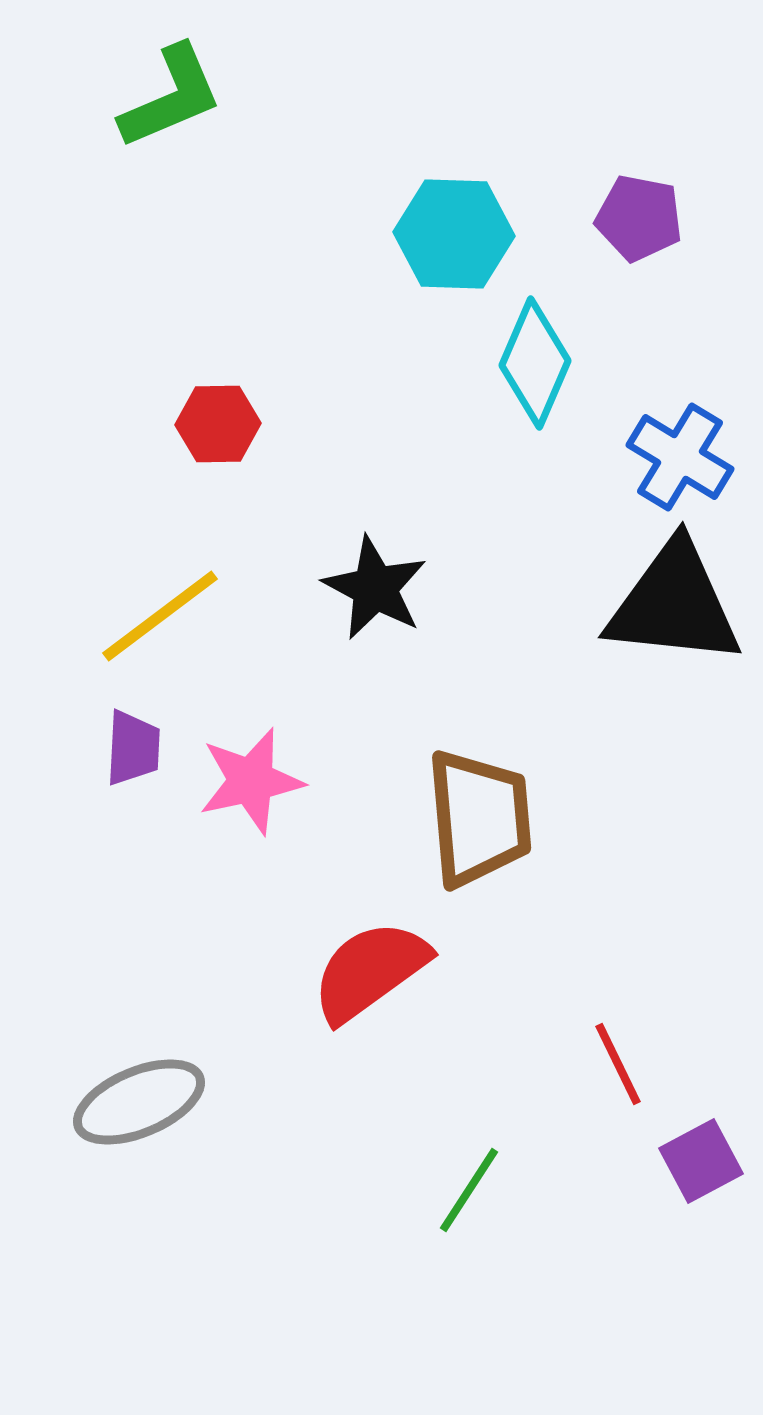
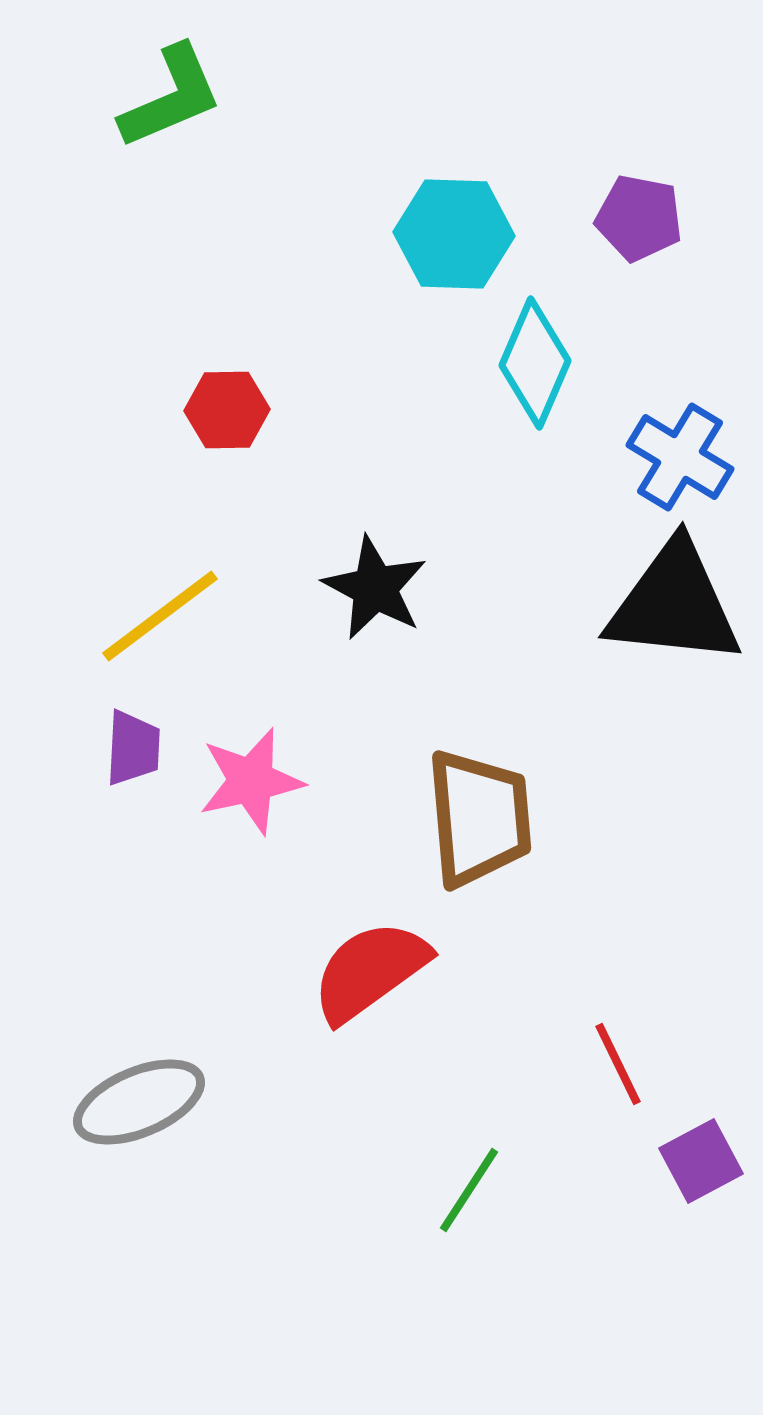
red hexagon: moved 9 px right, 14 px up
